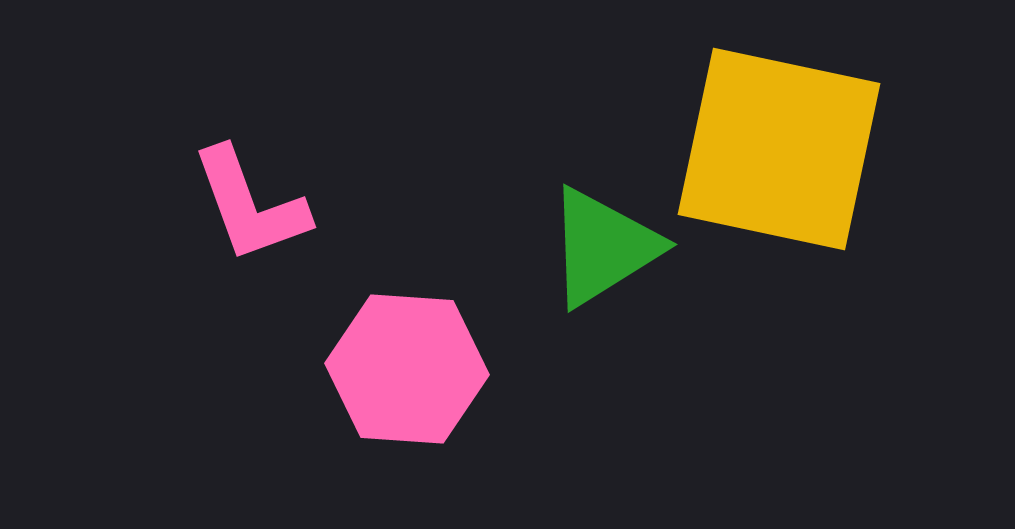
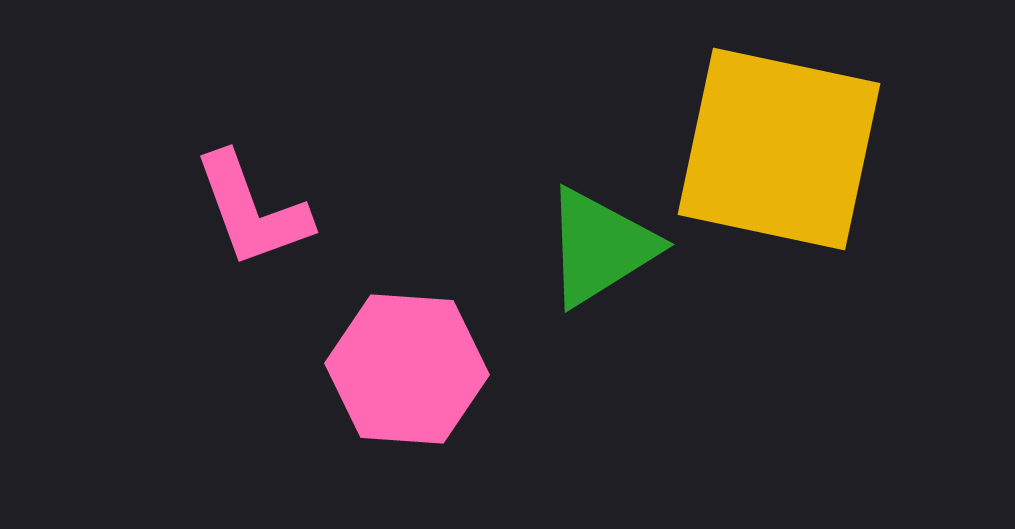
pink L-shape: moved 2 px right, 5 px down
green triangle: moved 3 px left
